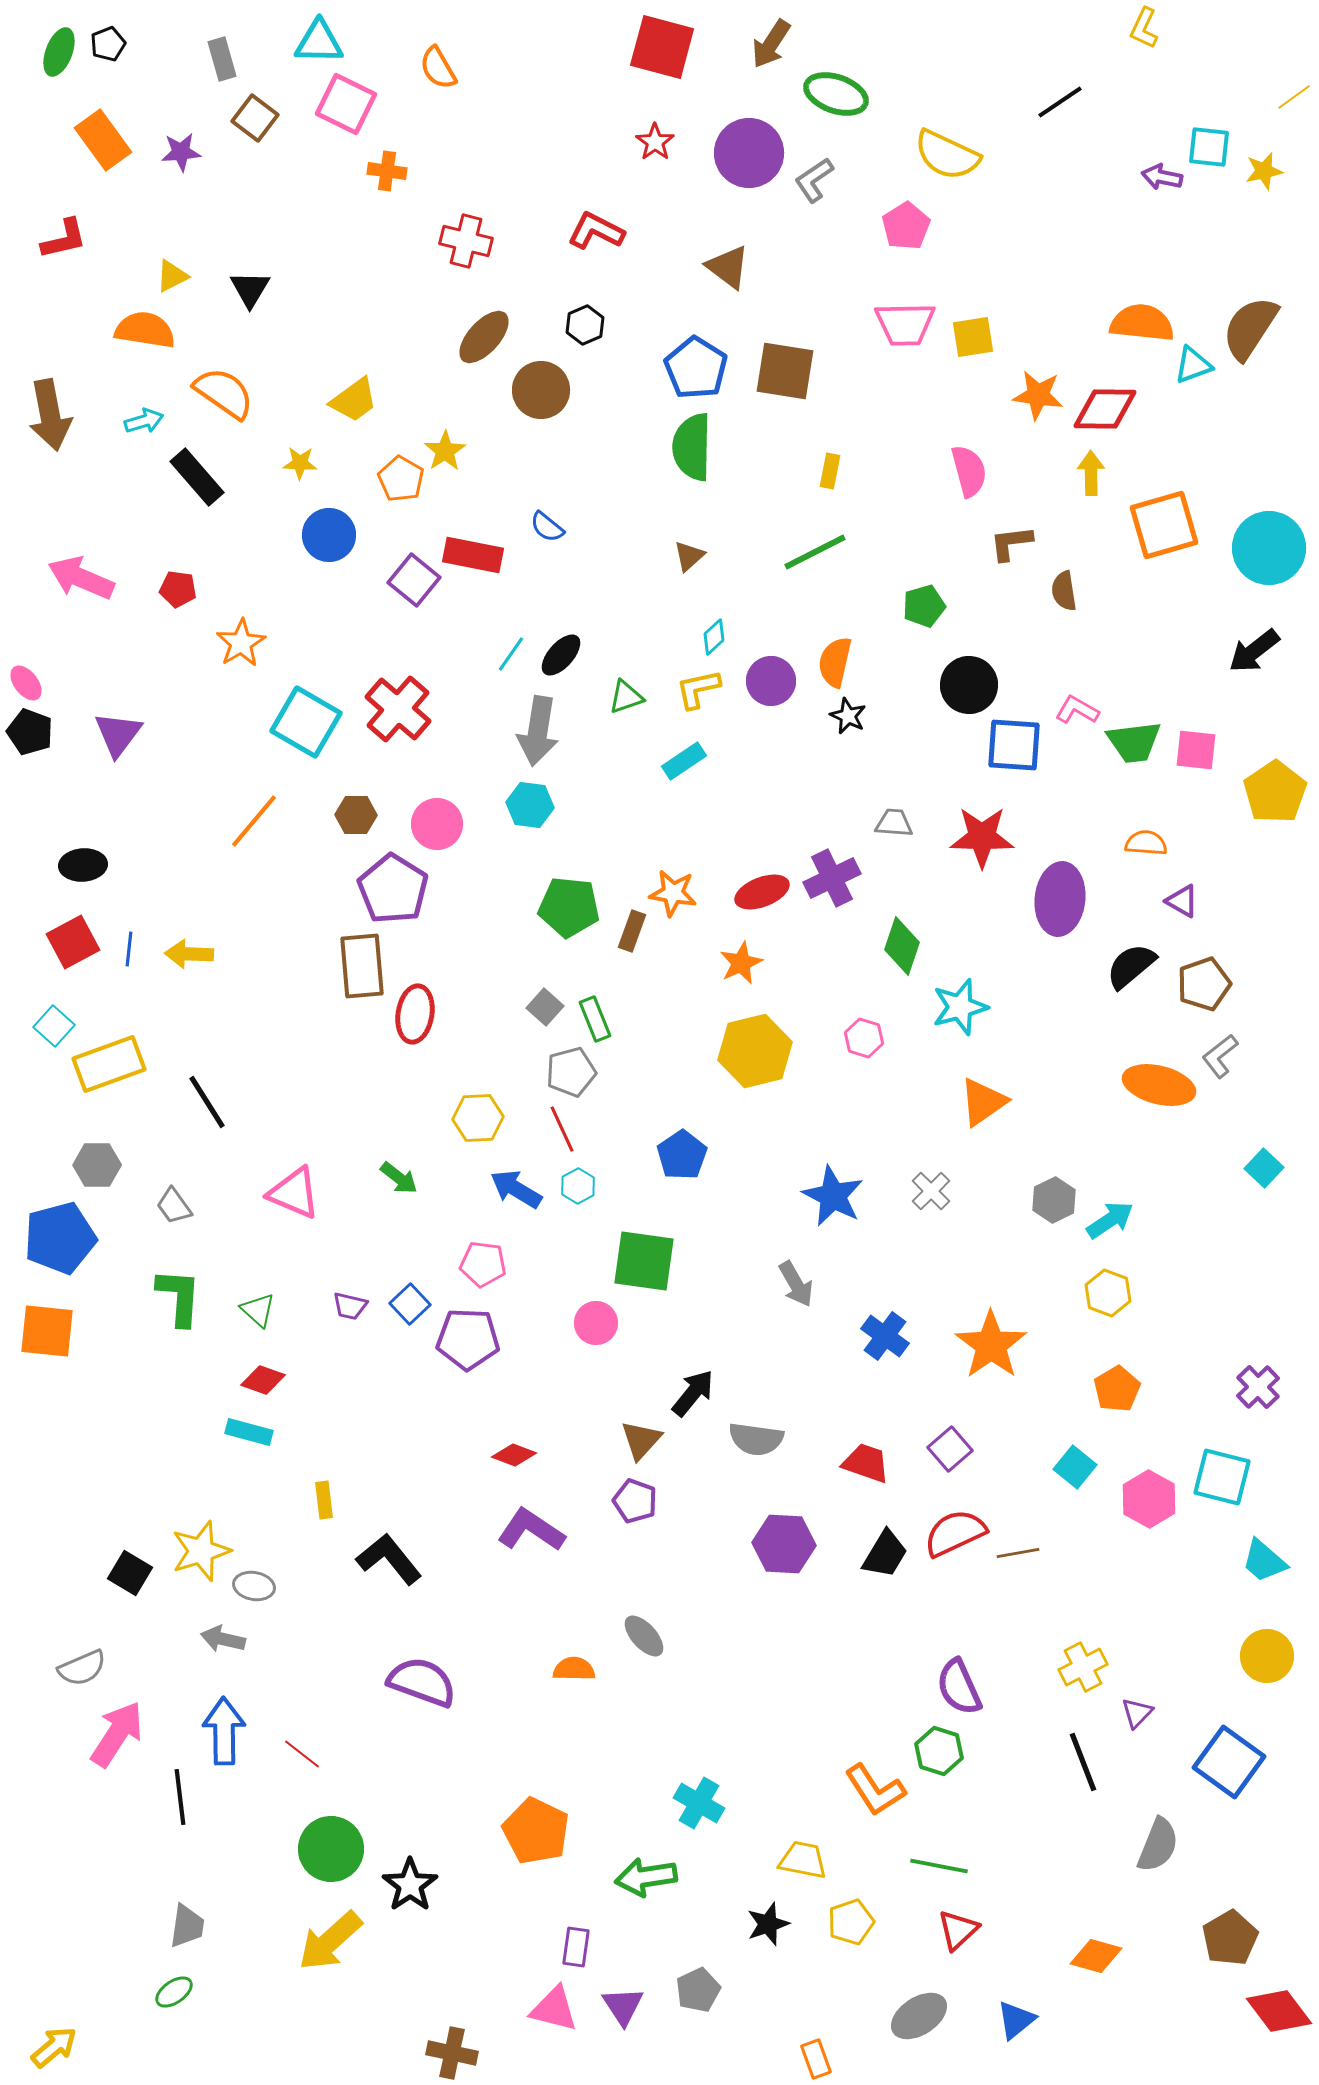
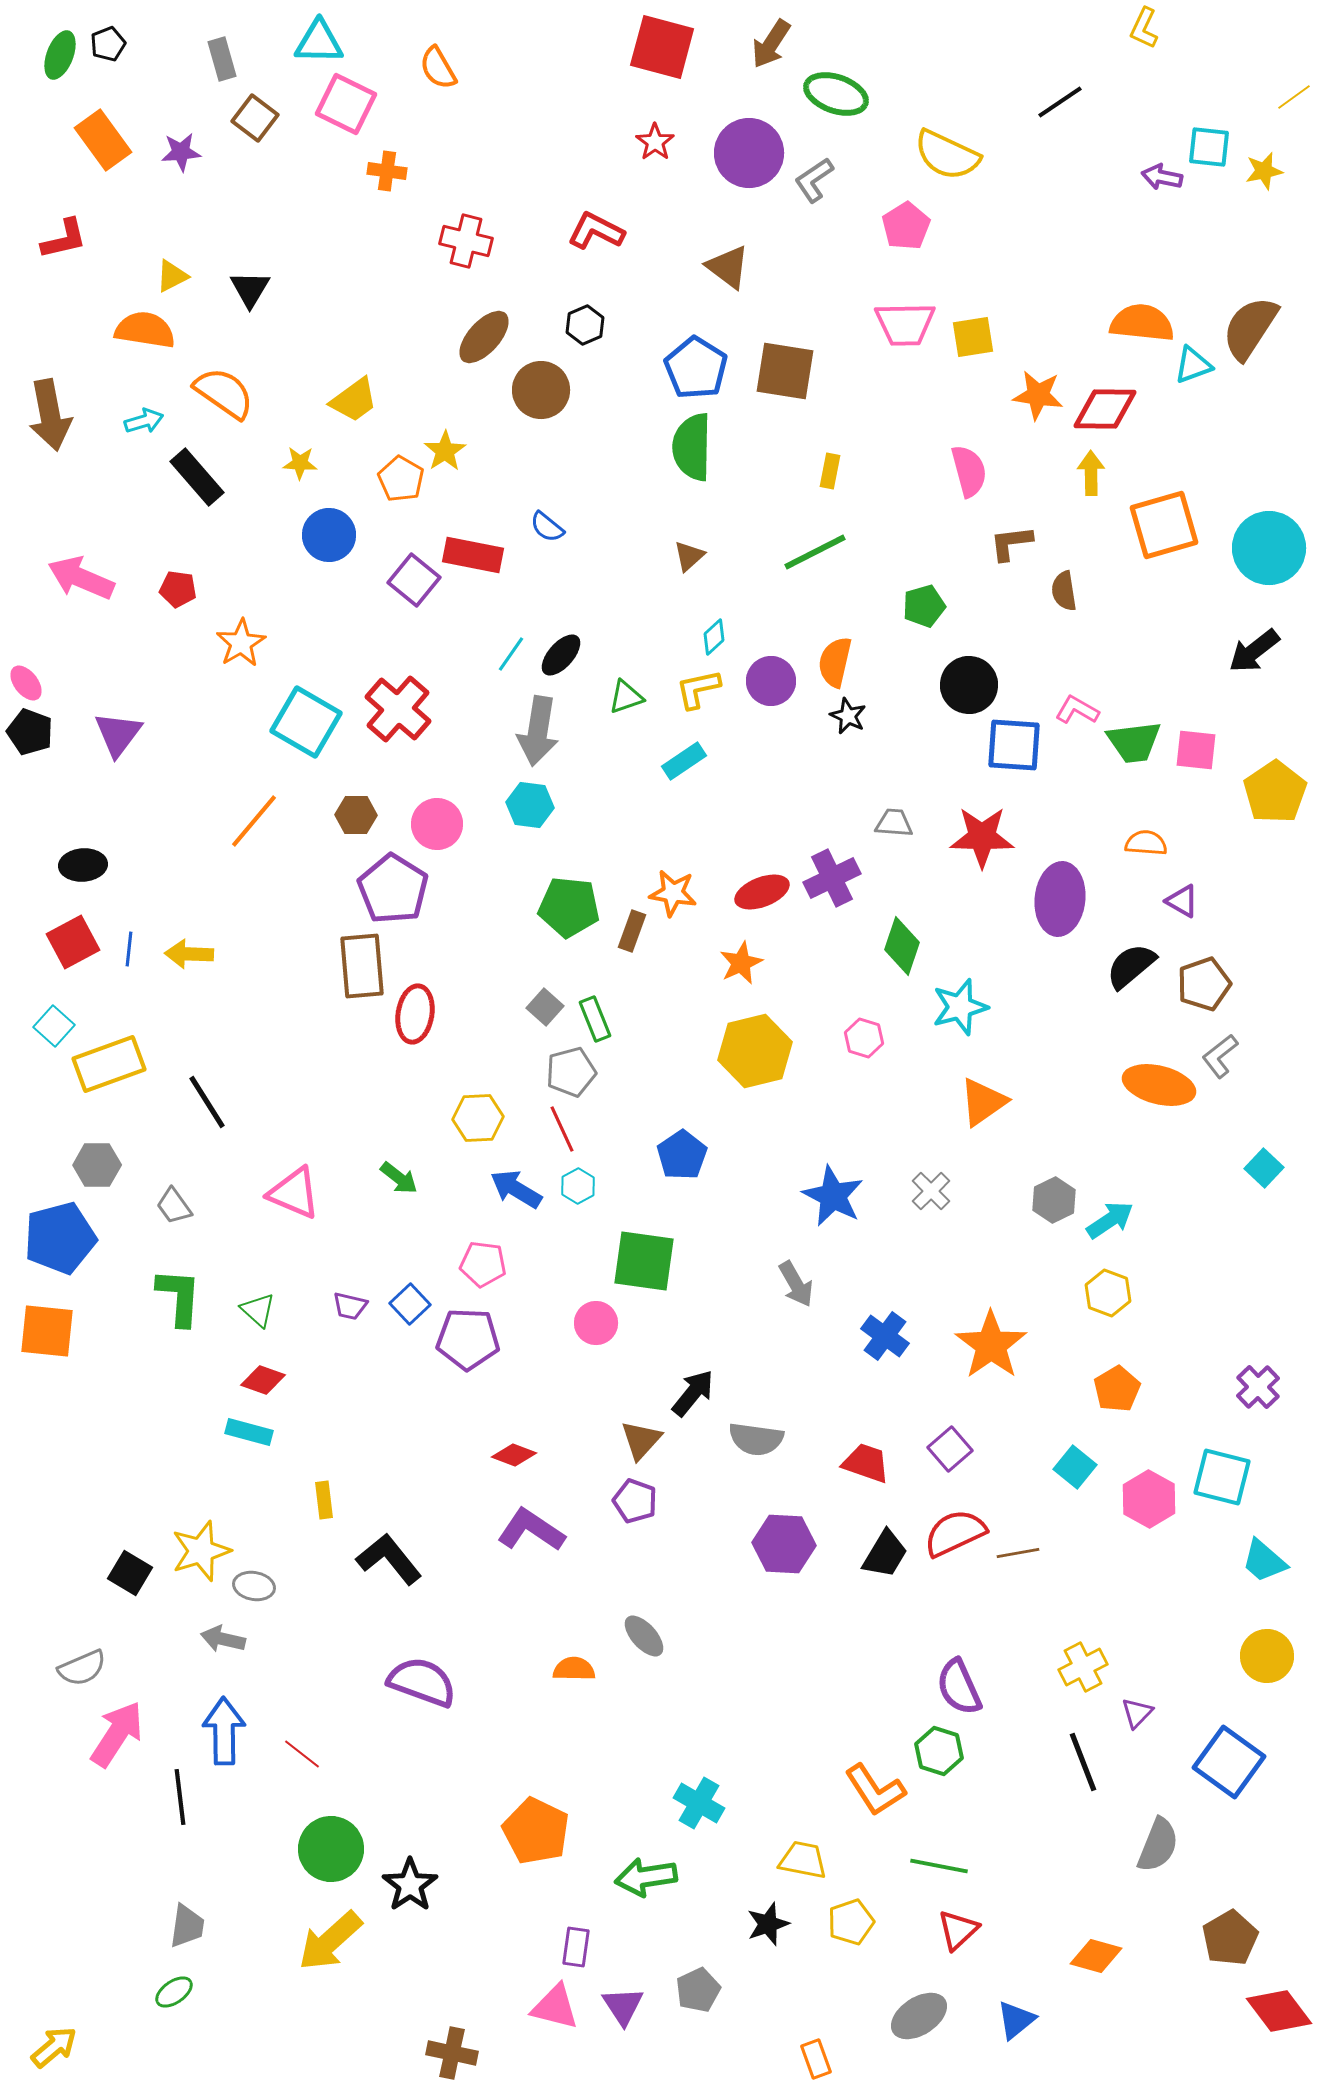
green ellipse at (59, 52): moved 1 px right, 3 px down
pink triangle at (554, 2009): moved 1 px right, 2 px up
